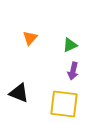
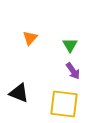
green triangle: rotated 35 degrees counterclockwise
purple arrow: rotated 48 degrees counterclockwise
